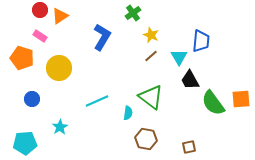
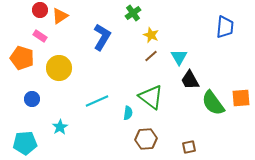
blue trapezoid: moved 24 px right, 14 px up
orange square: moved 1 px up
brown hexagon: rotated 15 degrees counterclockwise
